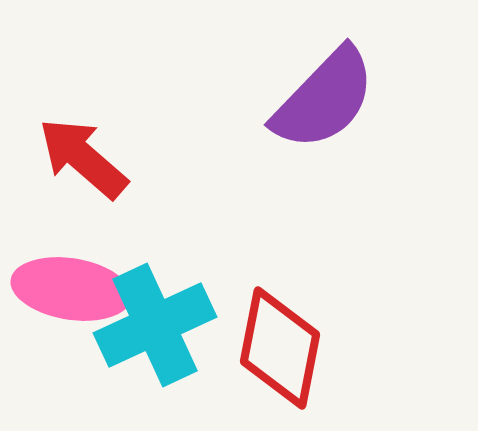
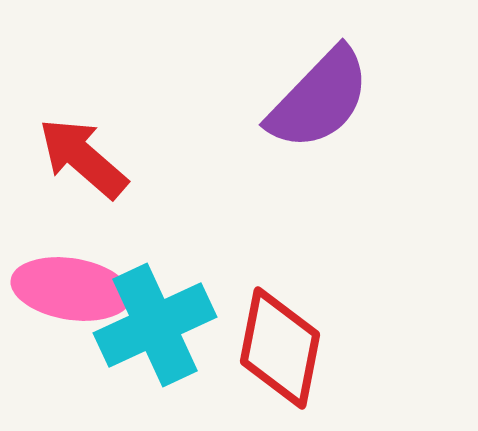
purple semicircle: moved 5 px left
